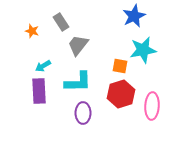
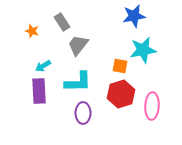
blue star: rotated 15 degrees clockwise
gray rectangle: moved 1 px right
